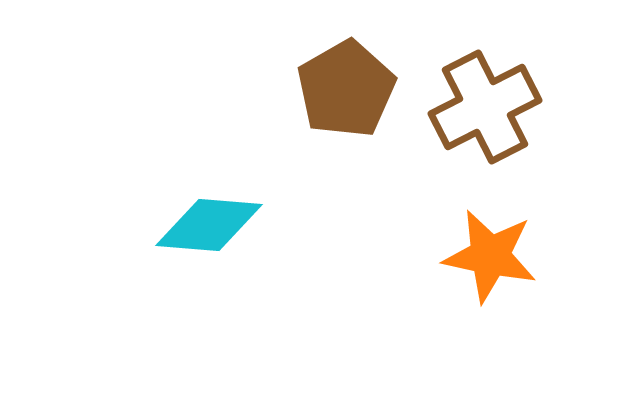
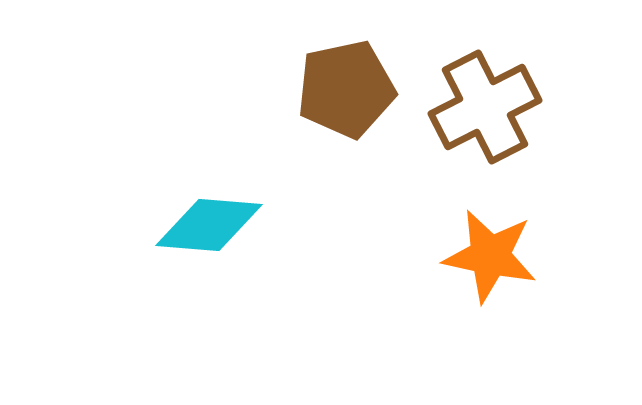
brown pentagon: rotated 18 degrees clockwise
